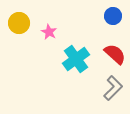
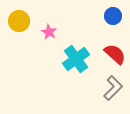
yellow circle: moved 2 px up
